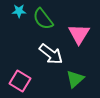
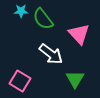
cyan star: moved 2 px right
pink triangle: rotated 15 degrees counterclockwise
green triangle: rotated 18 degrees counterclockwise
